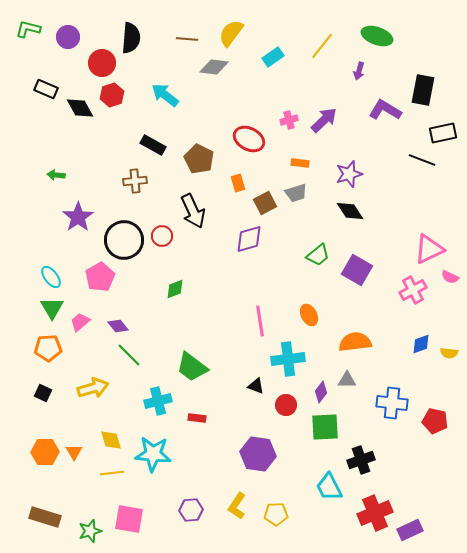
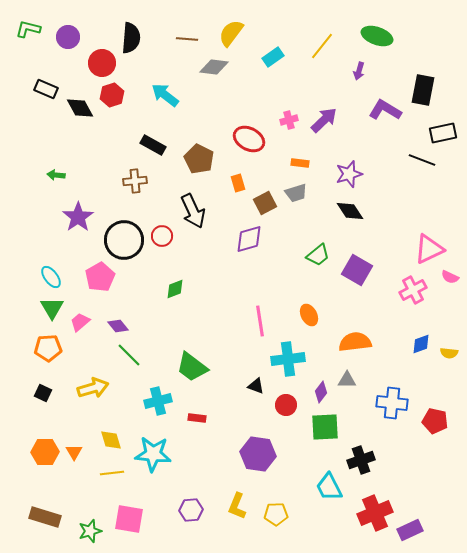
yellow L-shape at (237, 506): rotated 12 degrees counterclockwise
